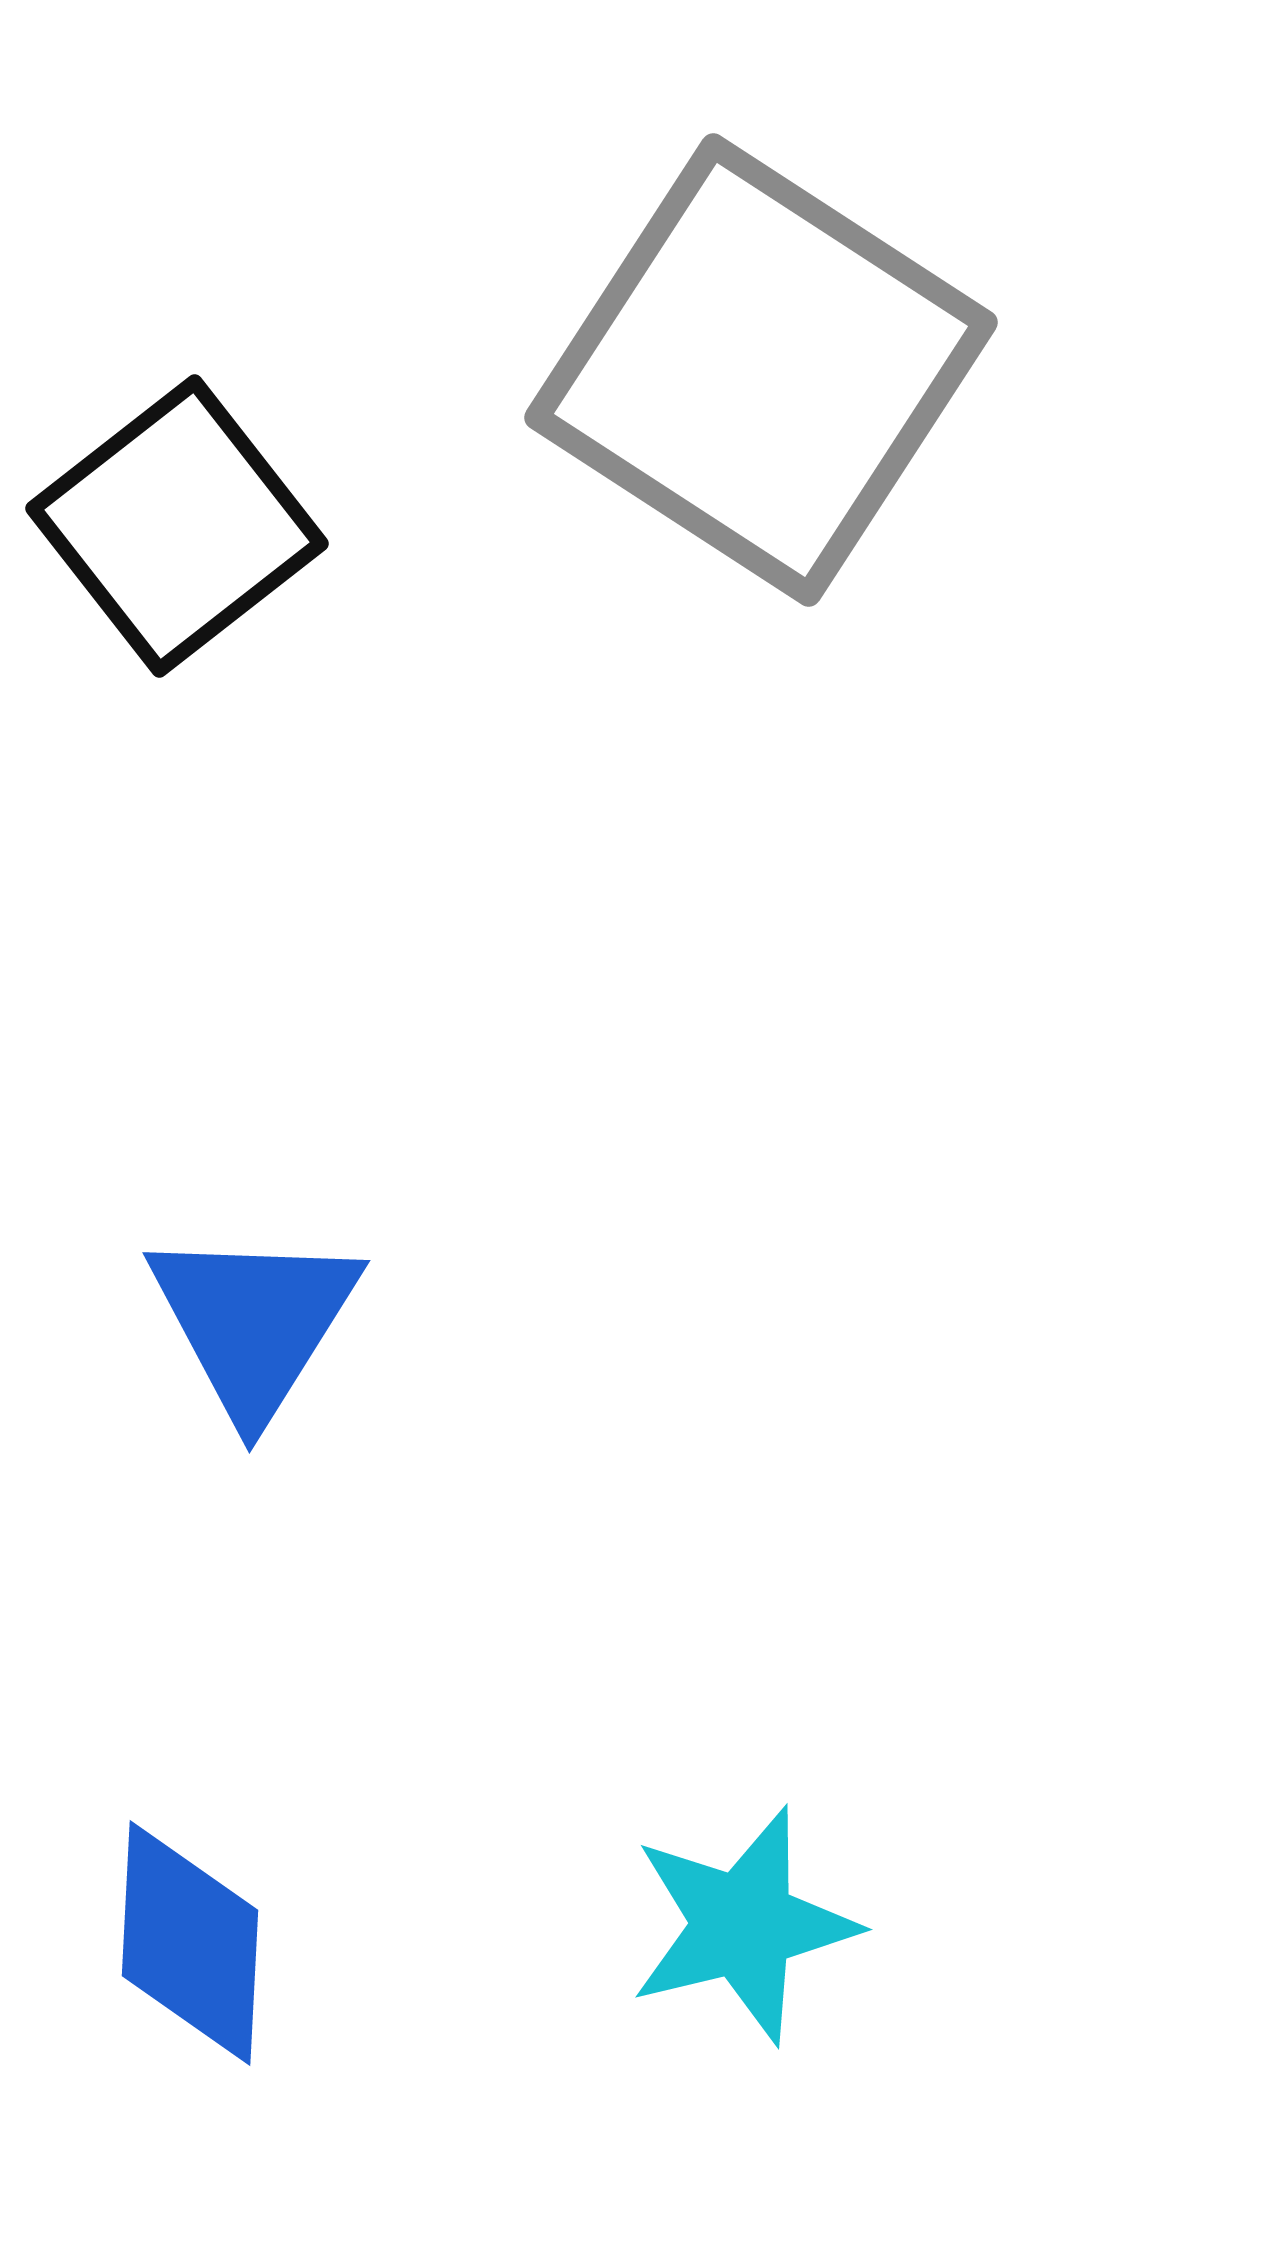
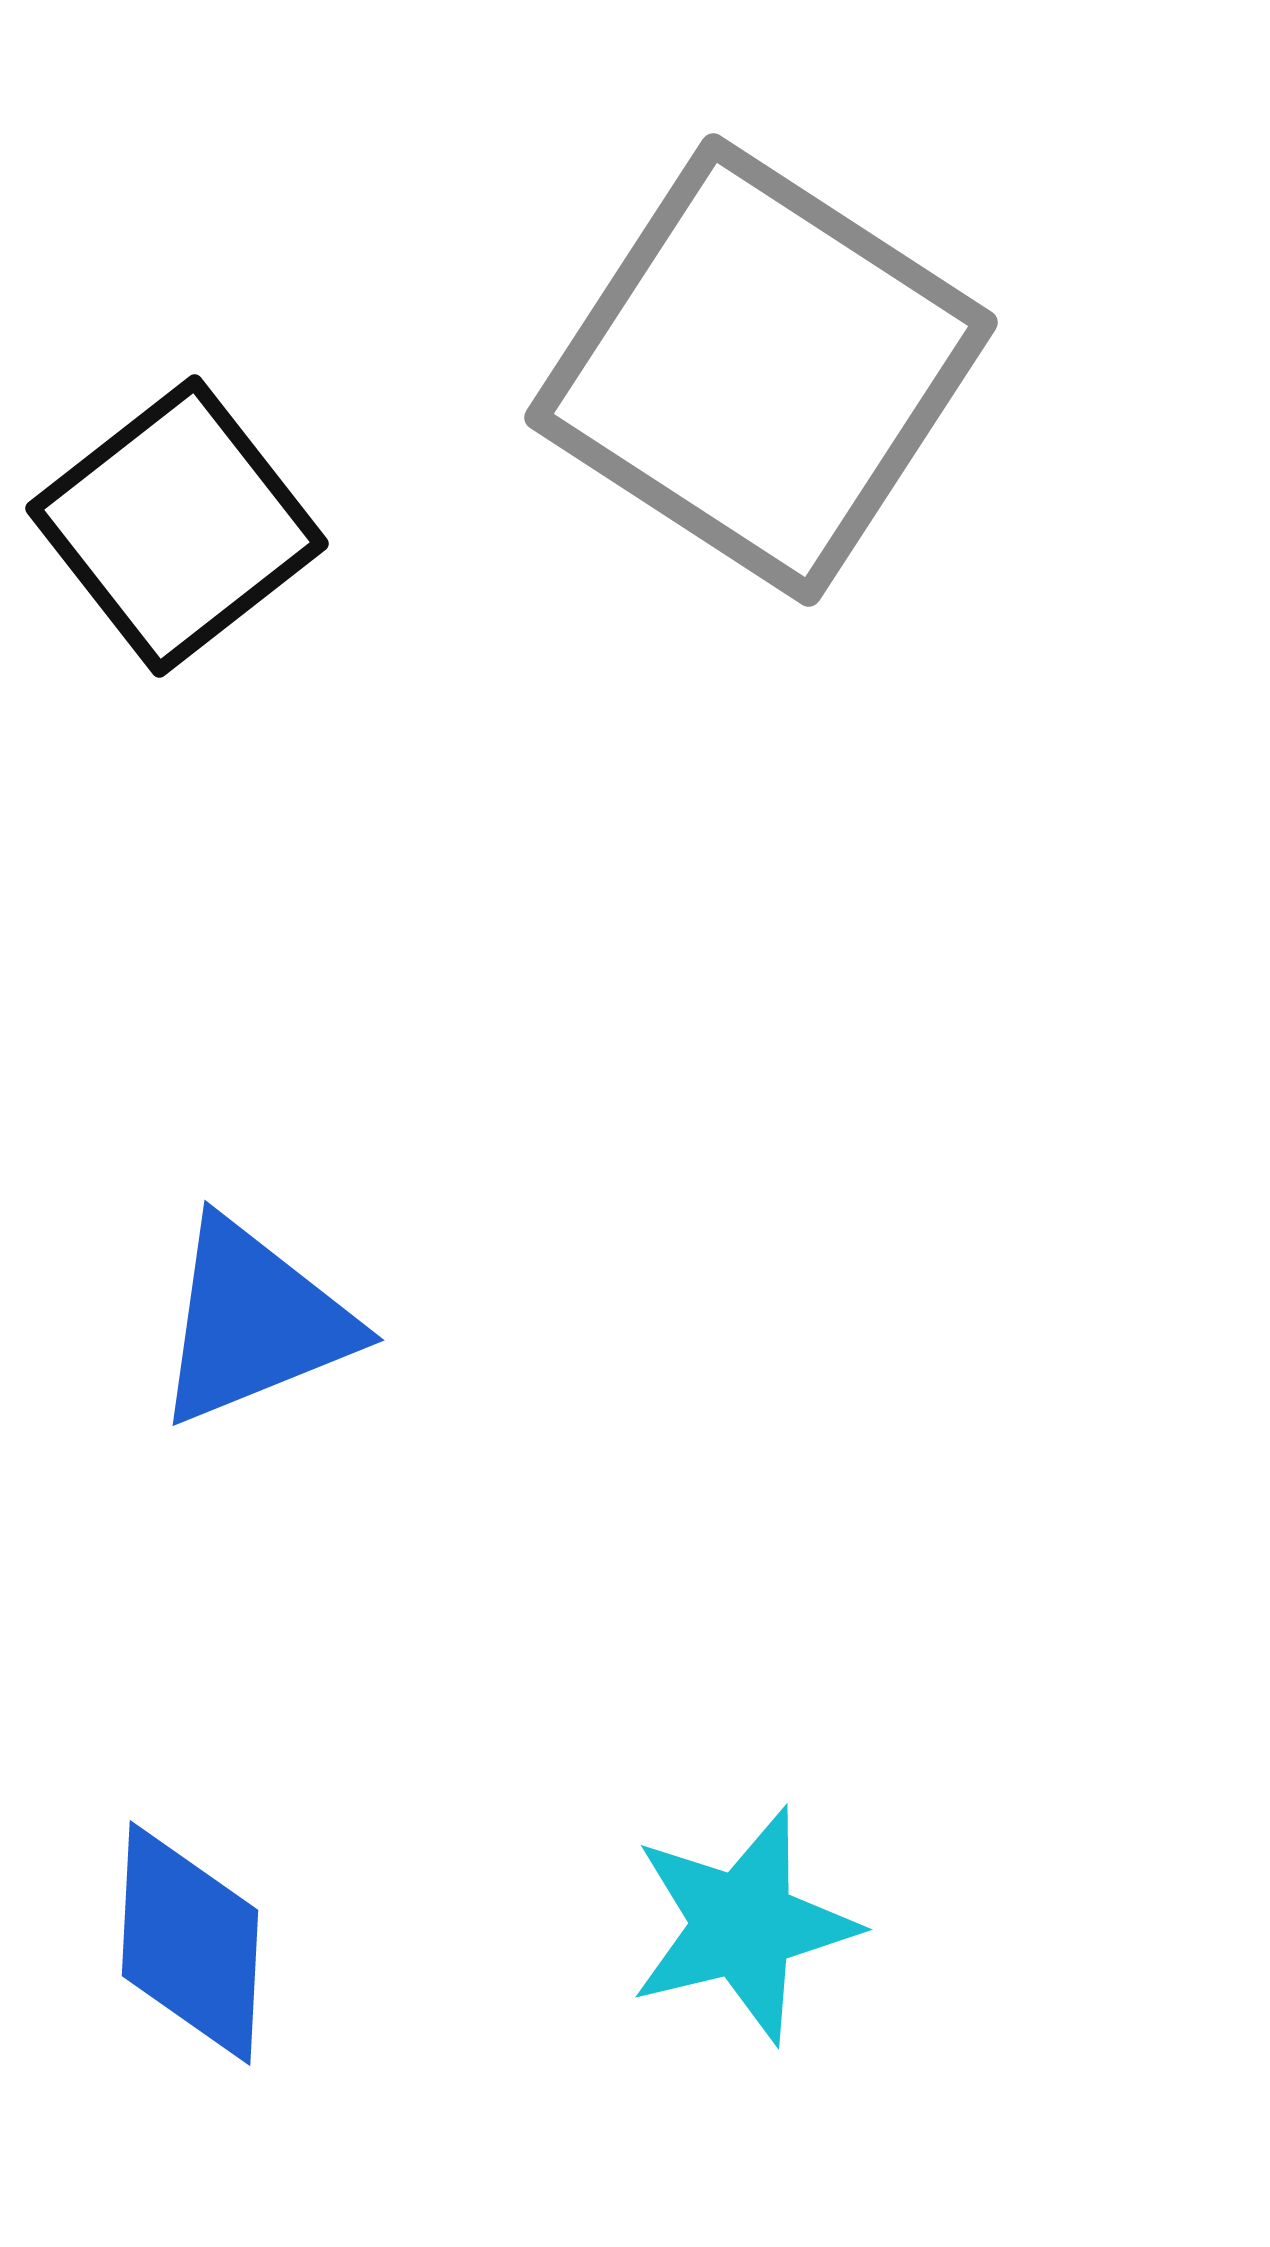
blue triangle: rotated 36 degrees clockwise
